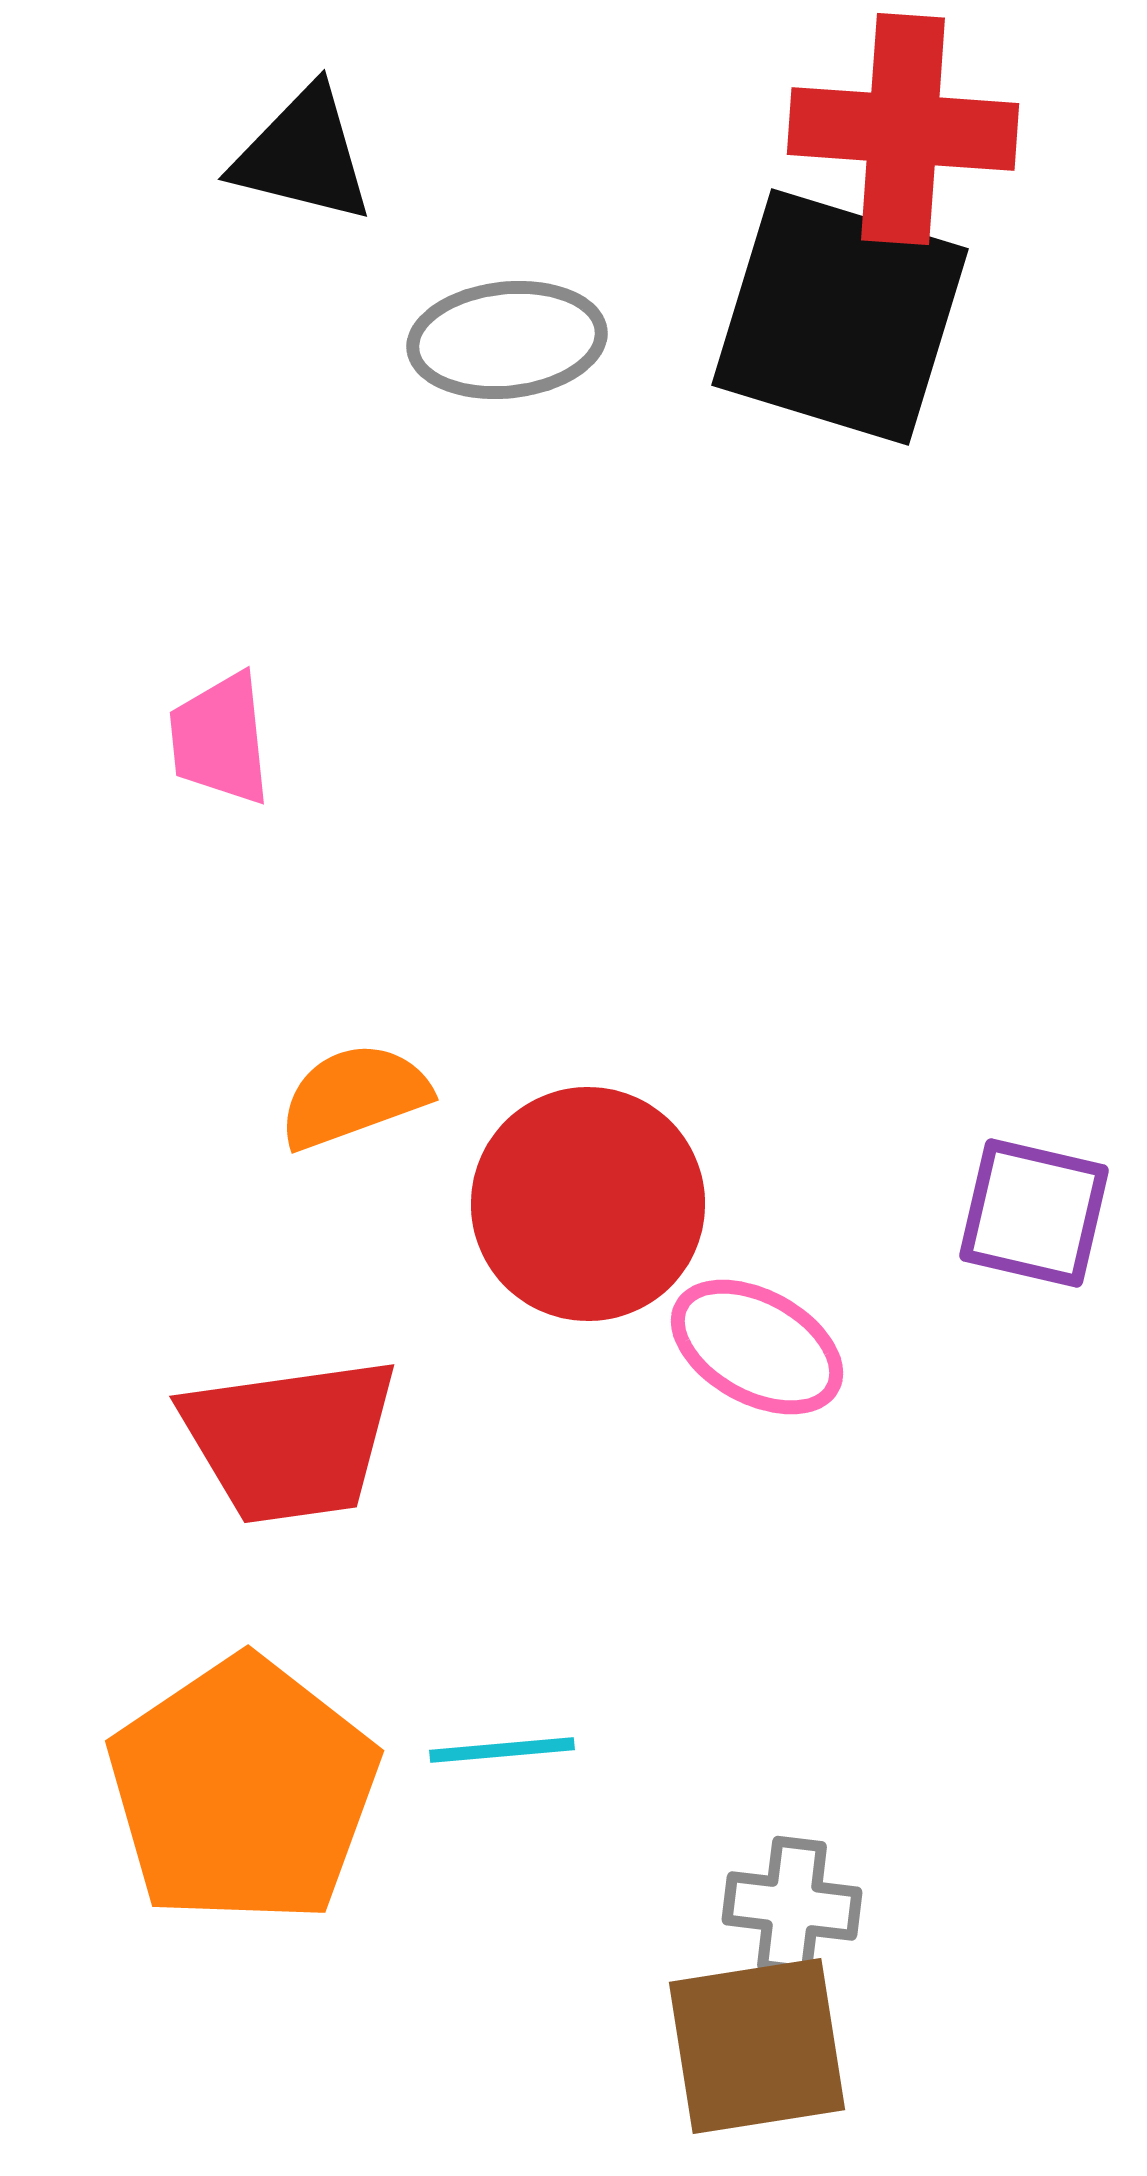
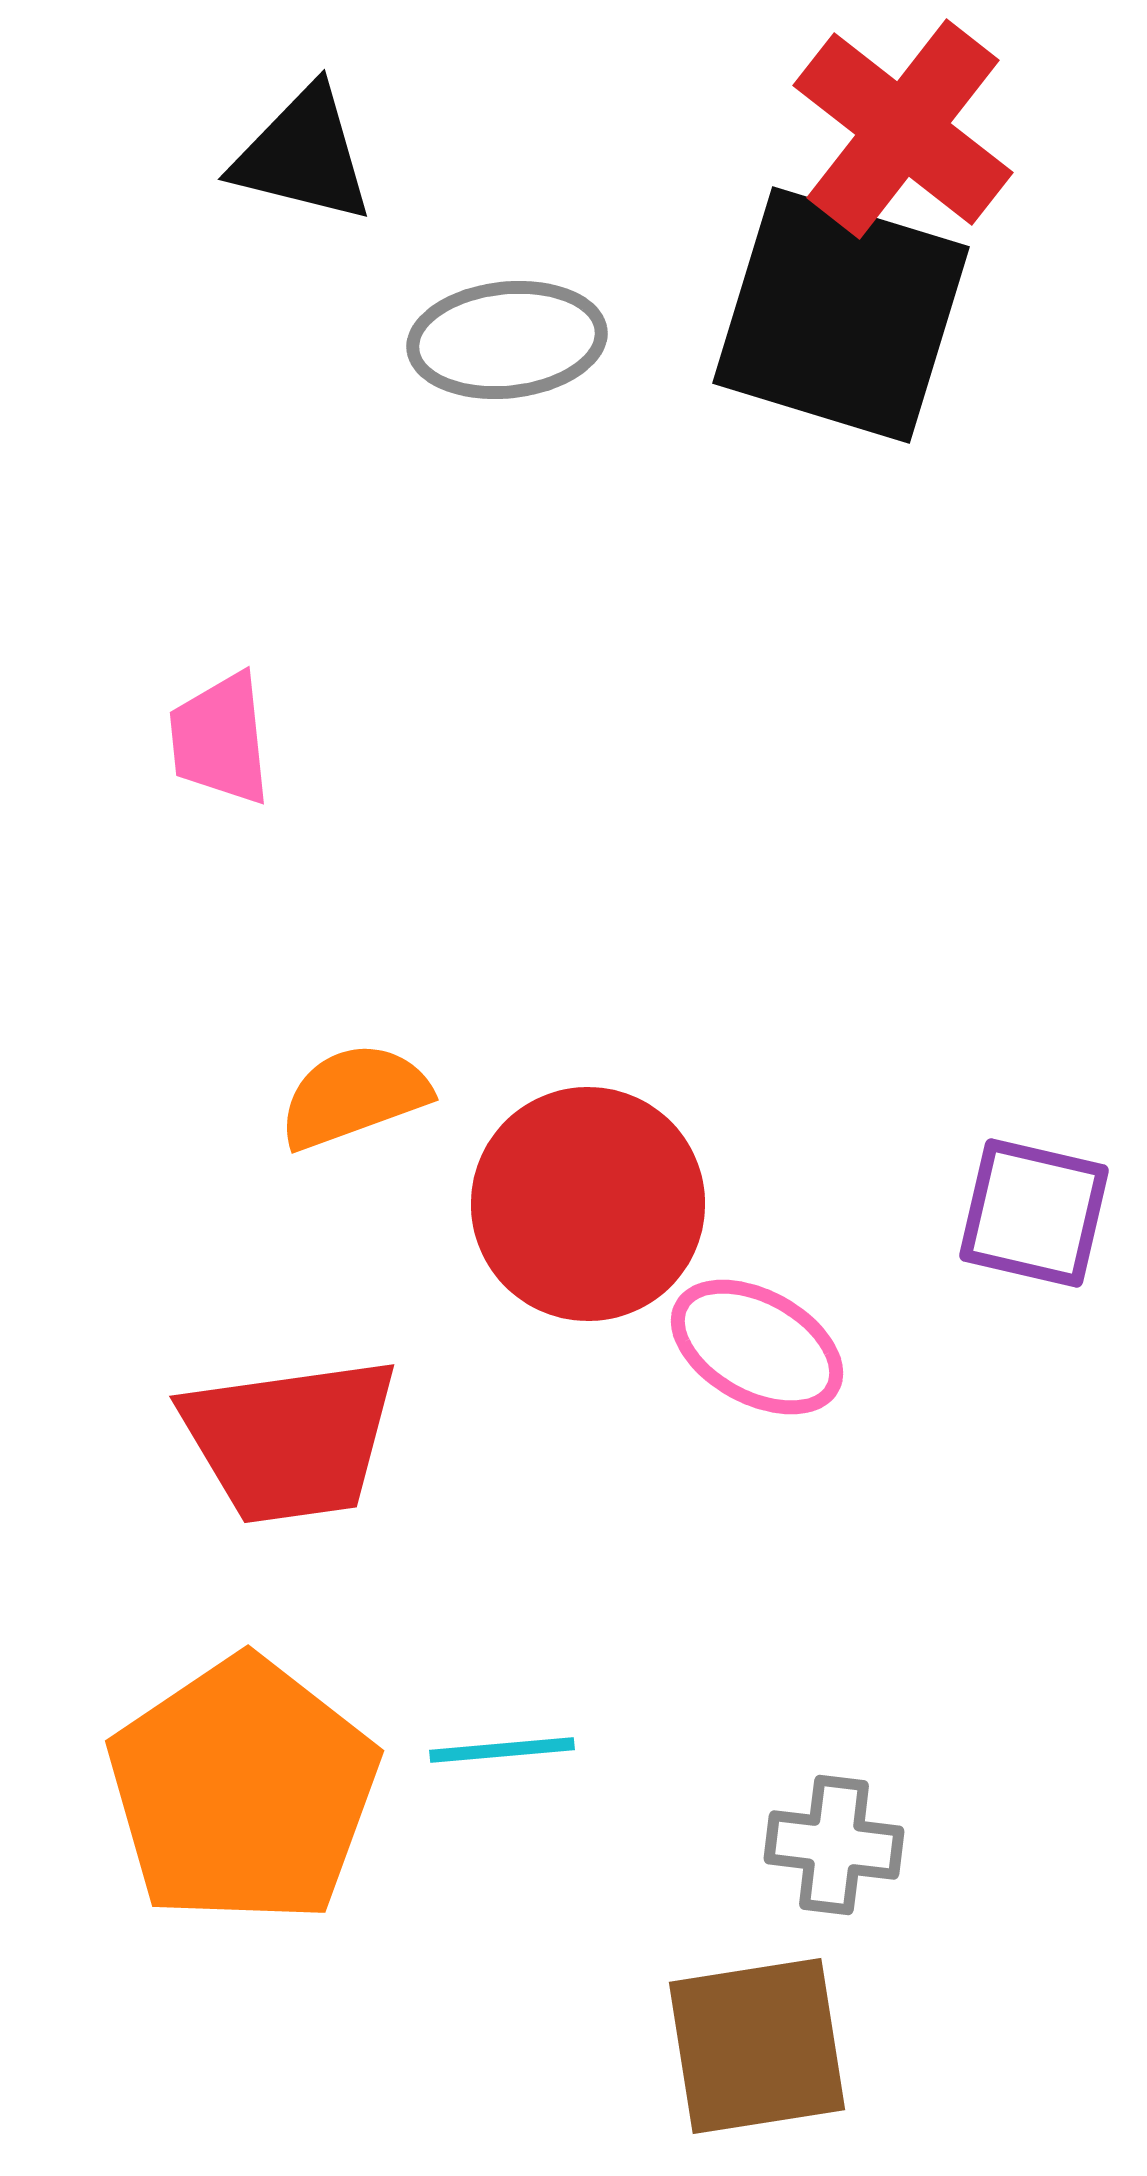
red cross: rotated 34 degrees clockwise
black square: moved 1 px right, 2 px up
gray cross: moved 42 px right, 61 px up
